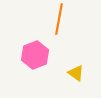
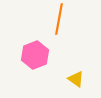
yellow triangle: moved 6 px down
